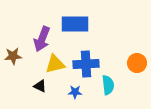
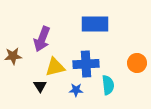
blue rectangle: moved 20 px right
yellow triangle: moved 3 px down
black triangle: rotated 32 degrees clockwise
blue star: moved 1 px right, 2 px up
